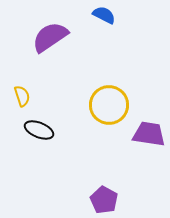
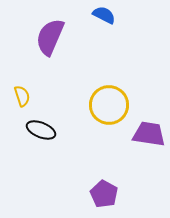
purple semicircle: rotated 33 degrees counterclockwise
black ellipse: moved 2 px right
purple pentagon: moved 6 px up
